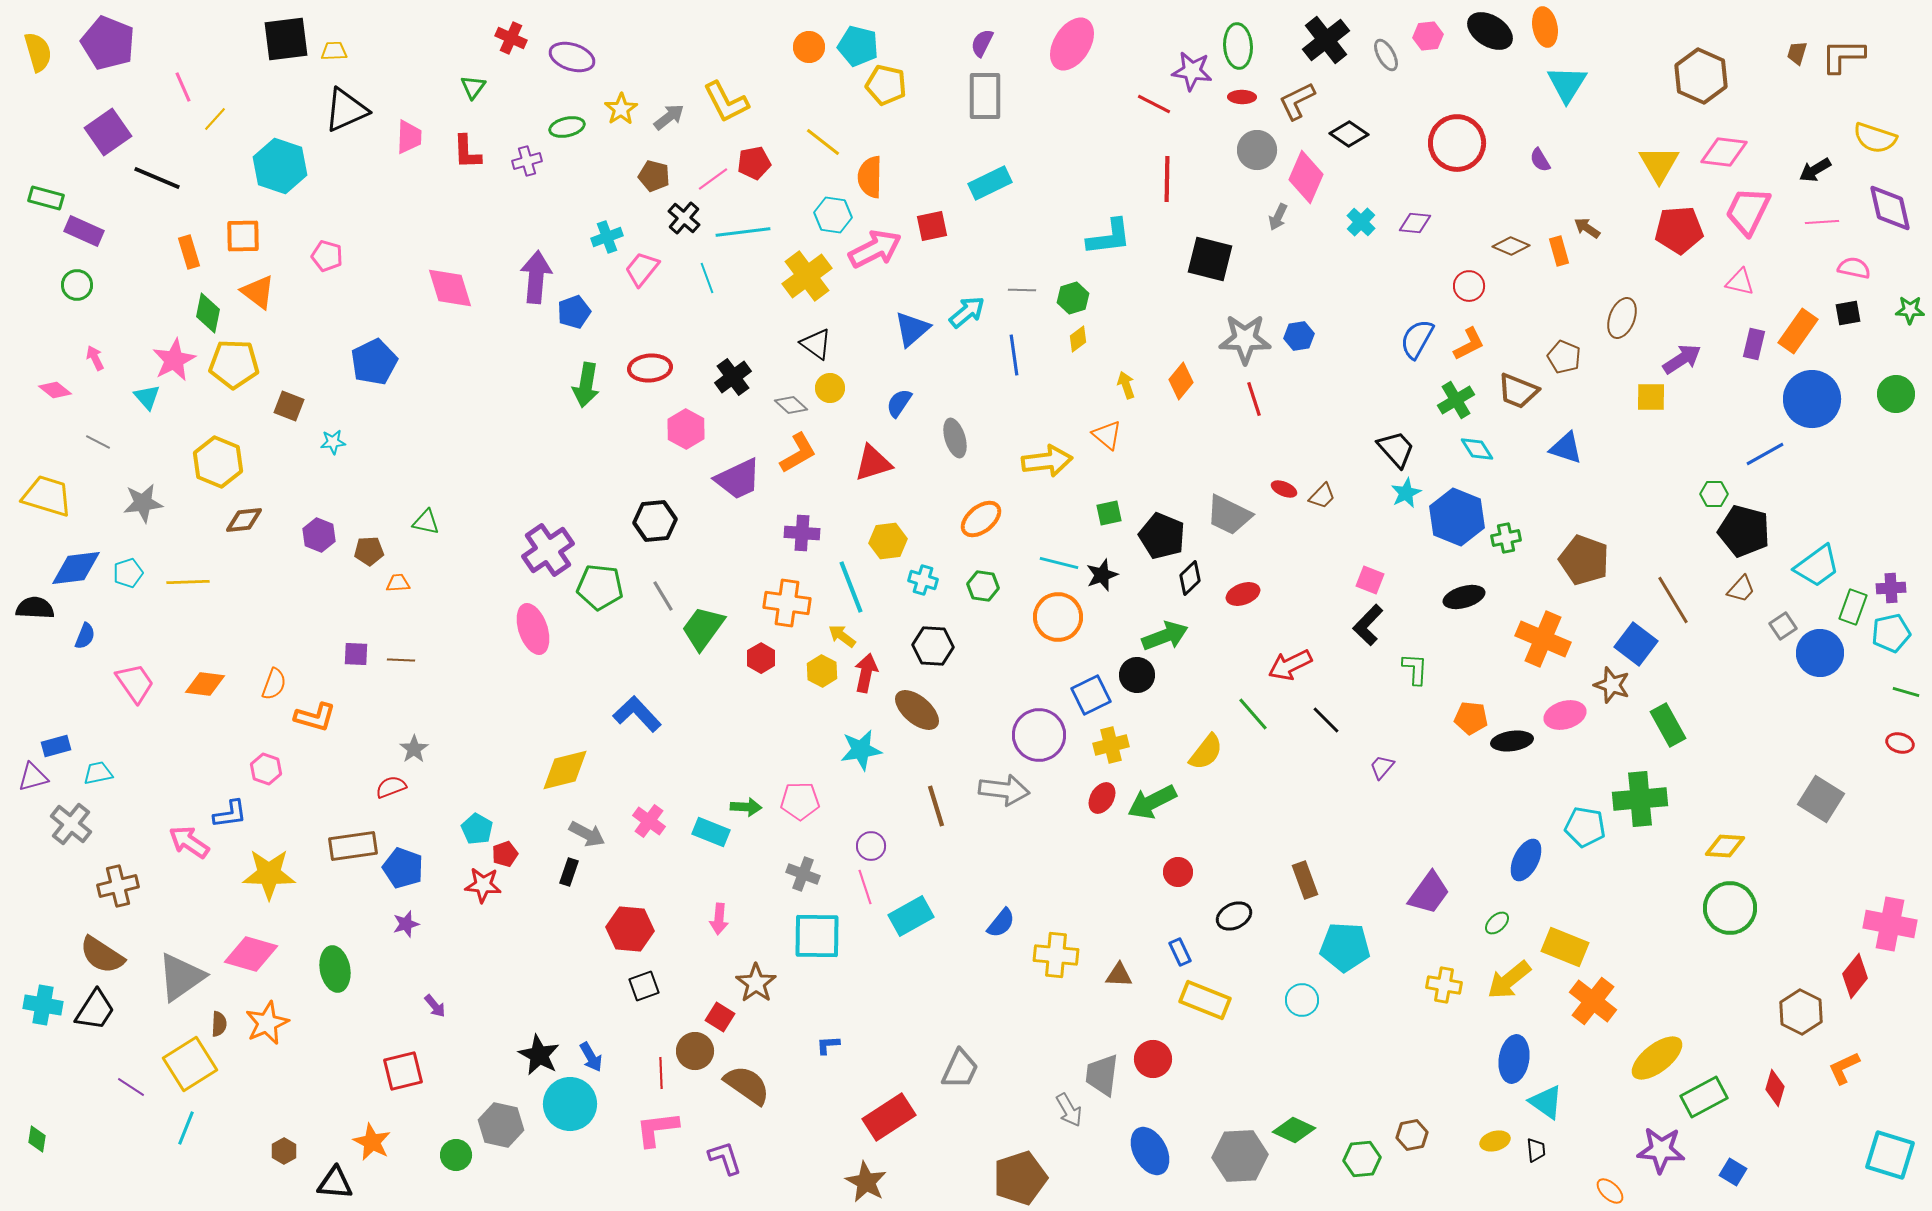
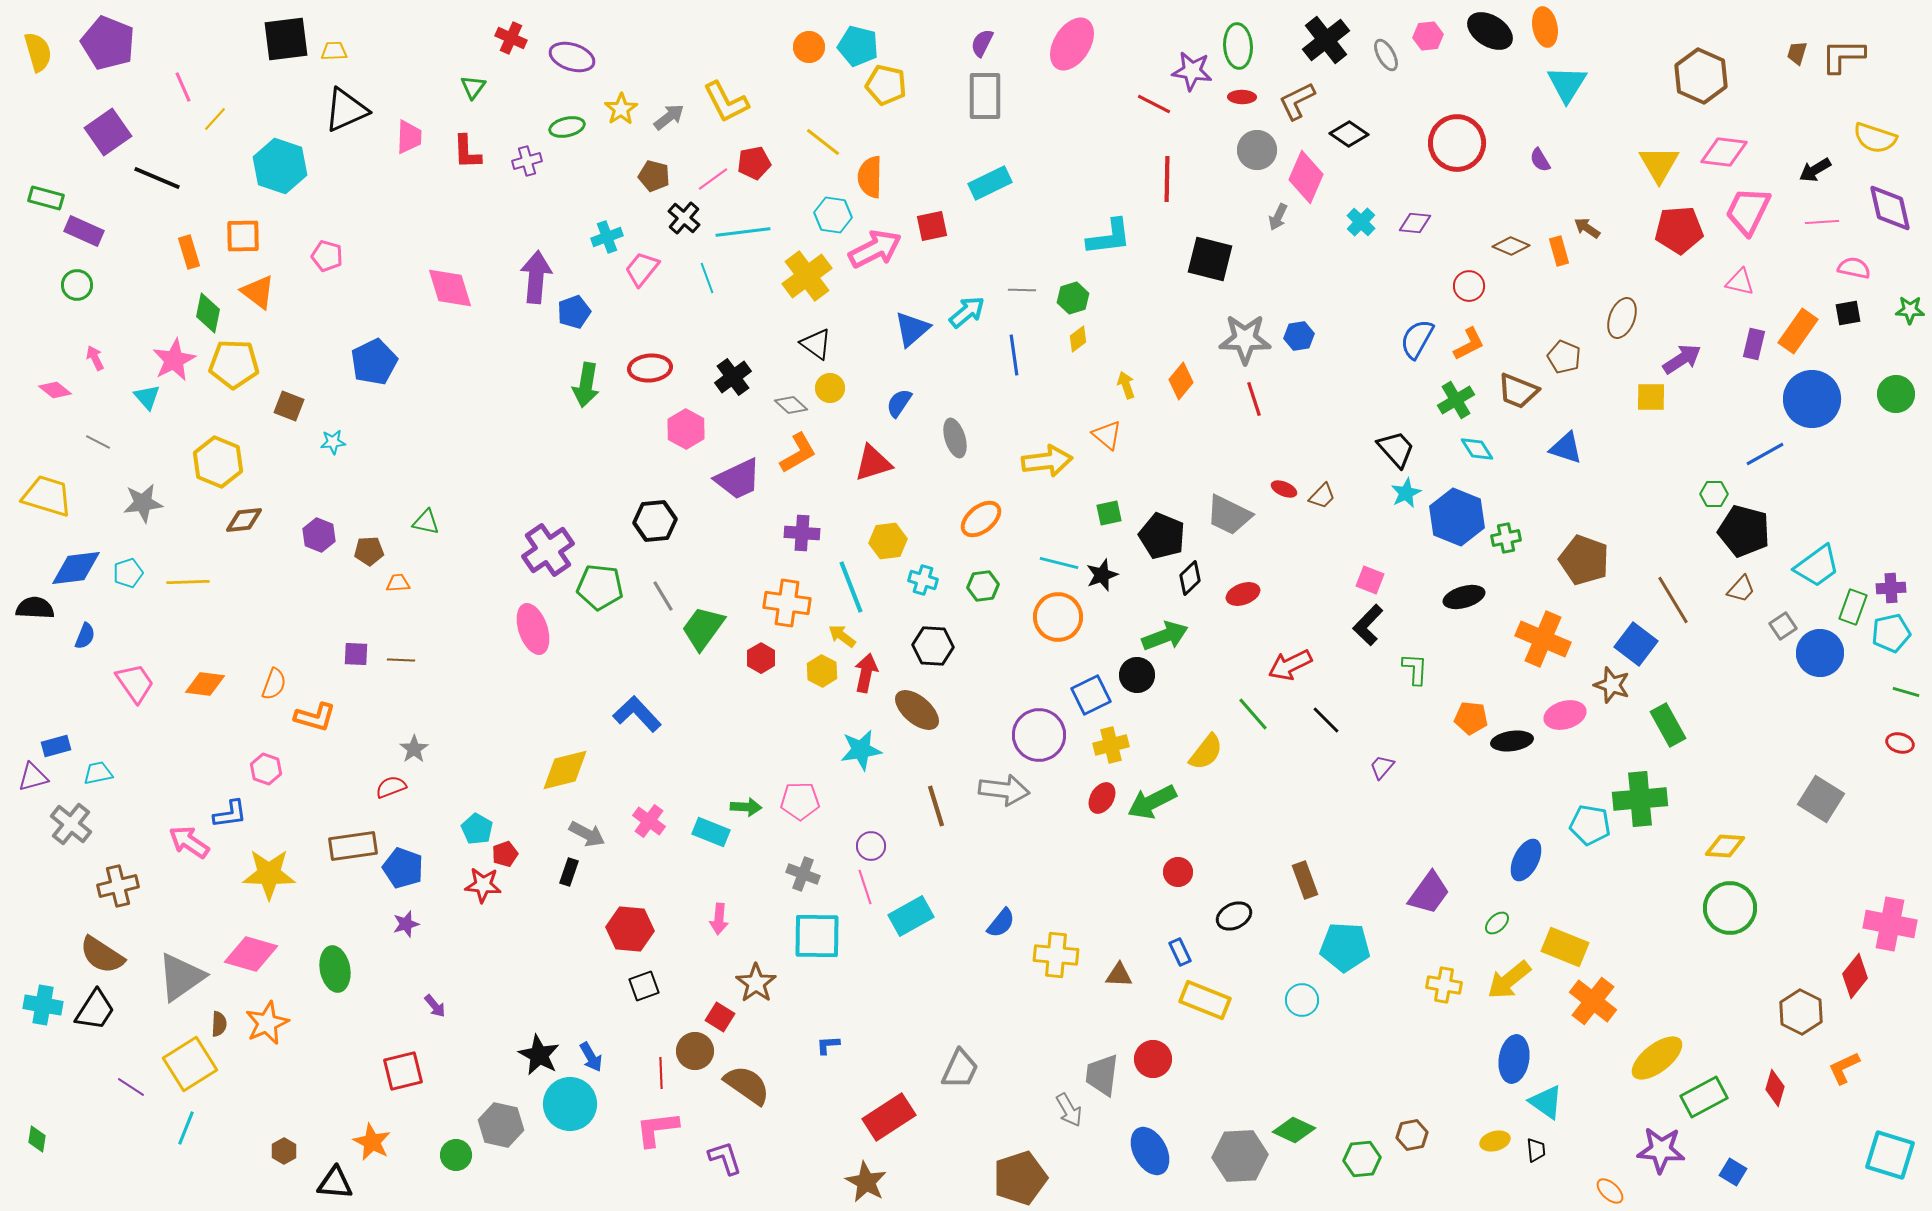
green hexagon at (983, 586): rotated 16 degrees counterclockwise
cyan pentagon at (1585, 827): moved 5 px right, 2 px up
